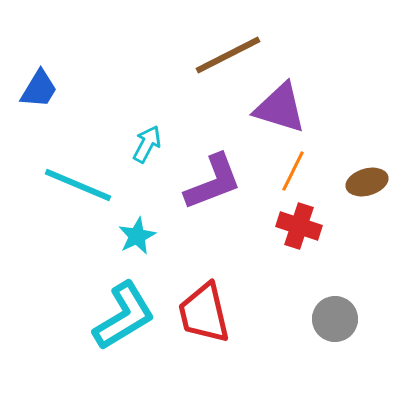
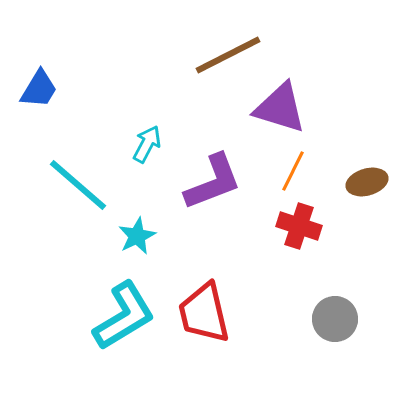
cyan line: rotated 18 degrees clockwise
